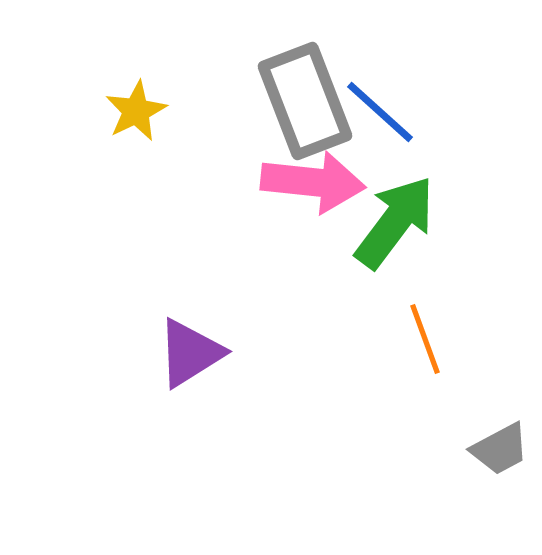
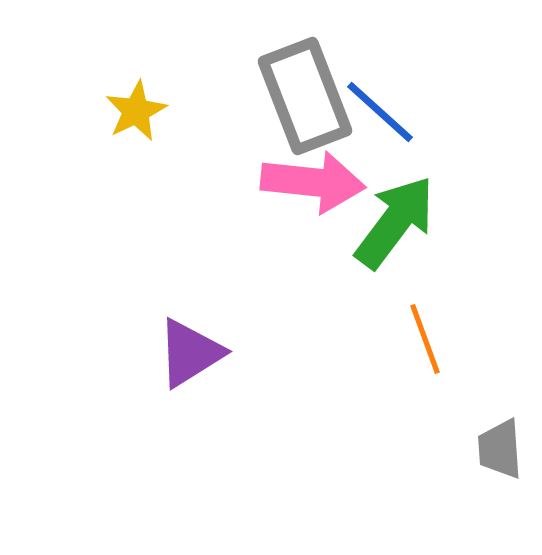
gray rectangle: moved 5 px up
gray trapezoid: rotated 114 degrees clockwise
